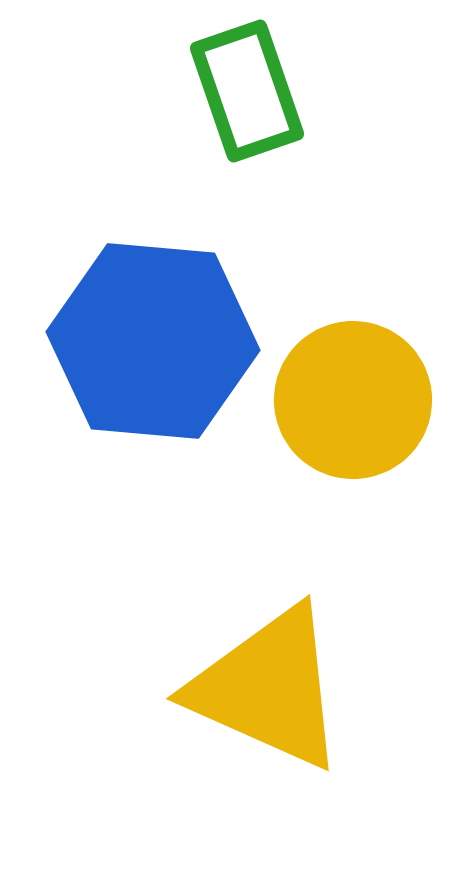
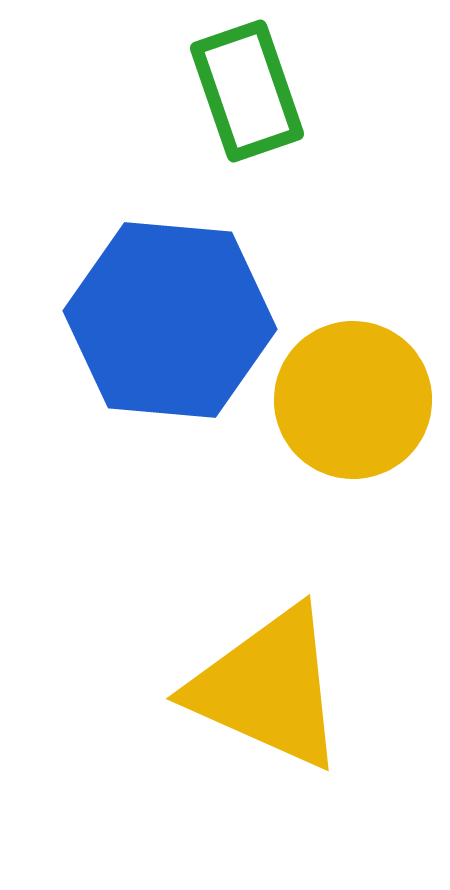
blue hexagon: moved 17 px right, 21 px up
